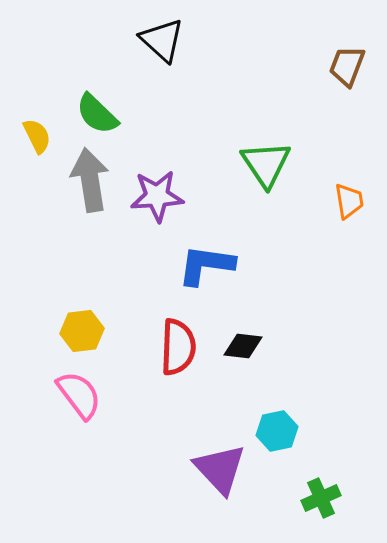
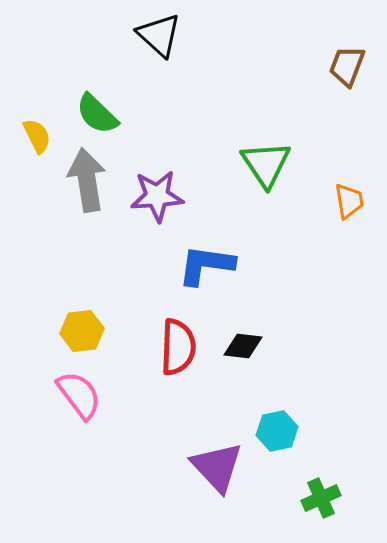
black triangle: moved 3 px left, 5 px up
gray arrow: moved 3 px left
purple triangle: moved 3 px left, 2 px up
